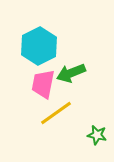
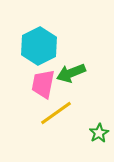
green star: moved 2 px right, 2 px up; rotated 30 degrees clockwise
